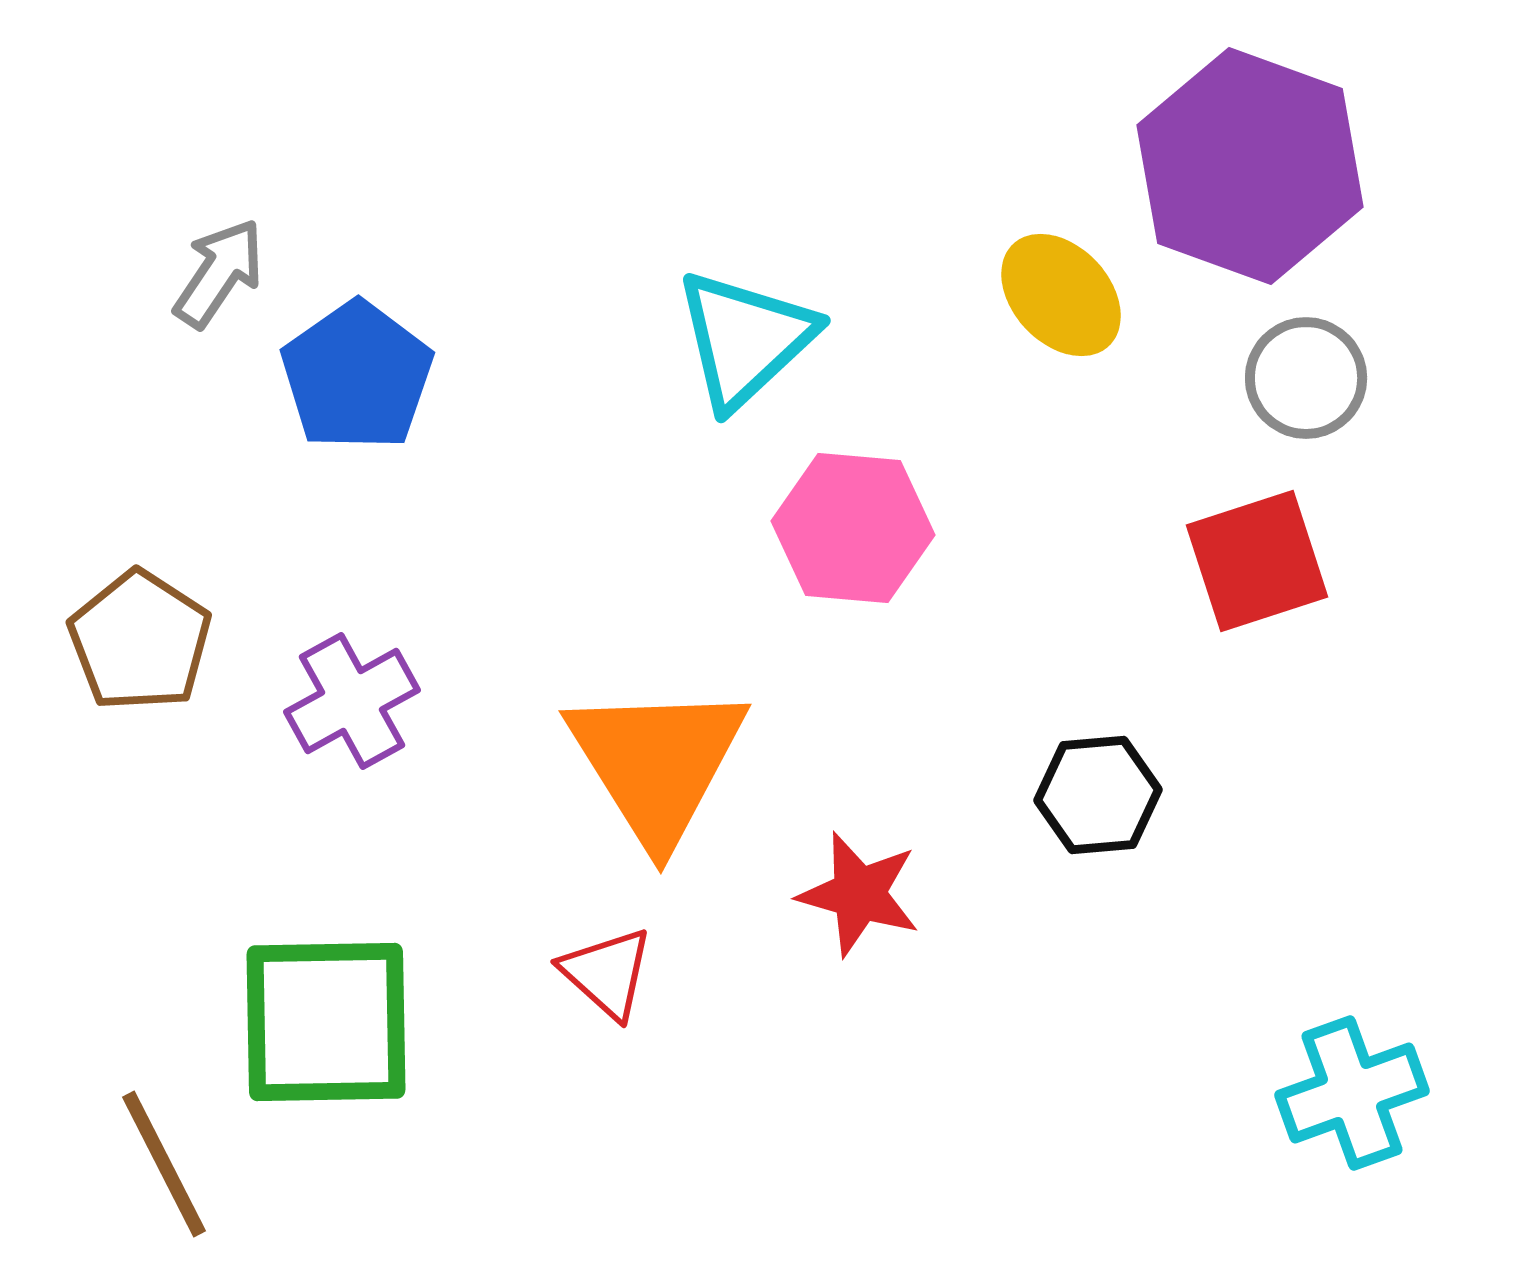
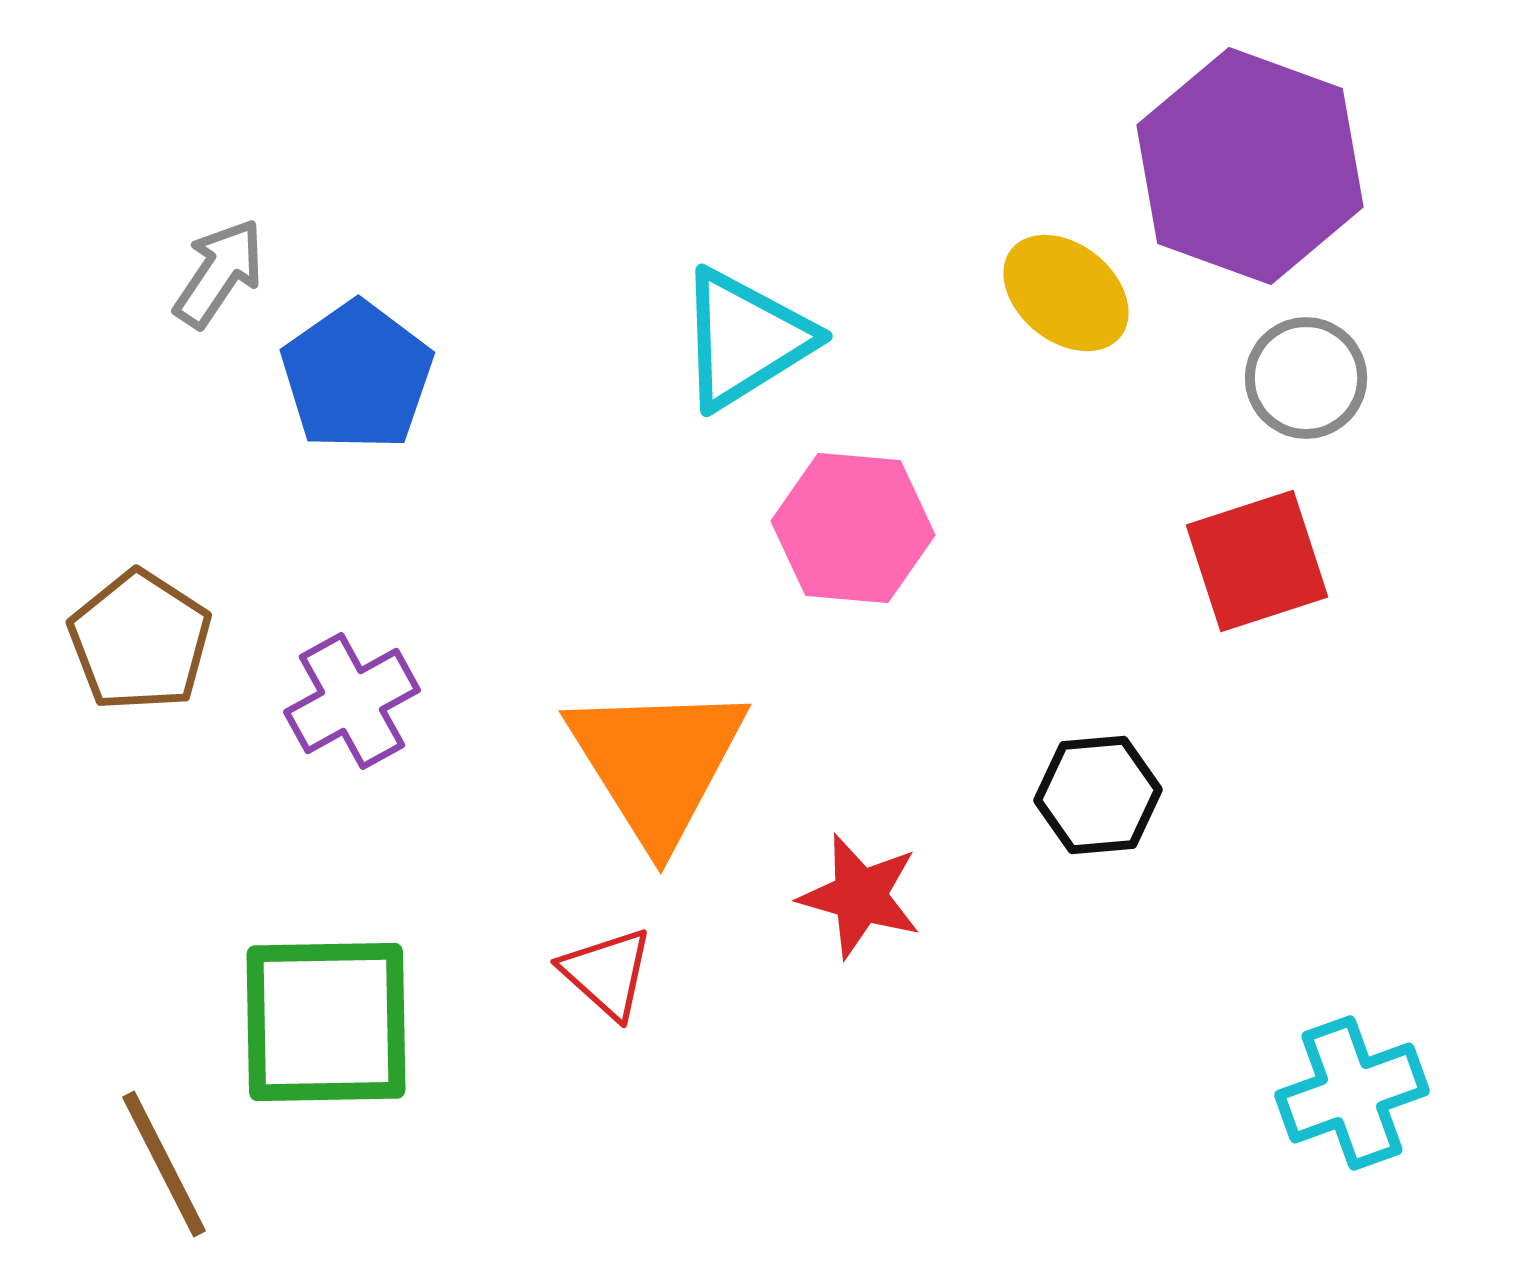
yellow ellipse: moved 5 px right, 2 px up; rotated 8 degrees counterclockwise
cyan triangle: rotated 11 degrees clockwise
red star: moved 1 px right, 2 px down
